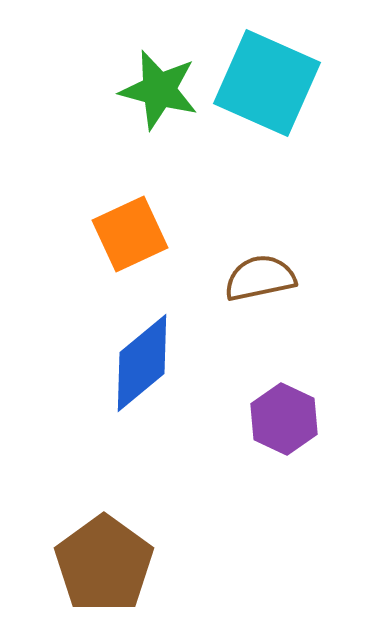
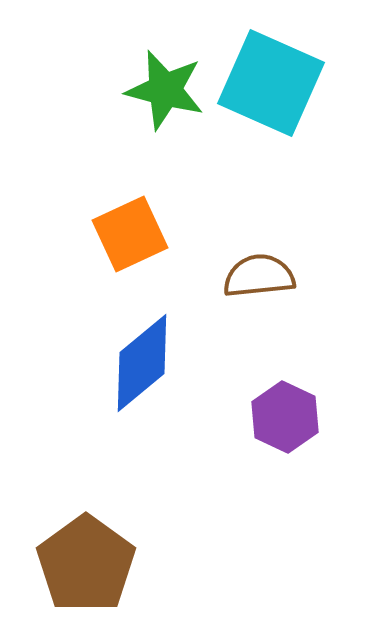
cyan square: moved 4 px right
green star: moved 6 px right
brown semicircle: moved 1 px left, 2 px up; rotated 6 degrees clockwise
purple hexagon: moved 1 px right, 2 px up
brown pentagon: moved 18 px left
